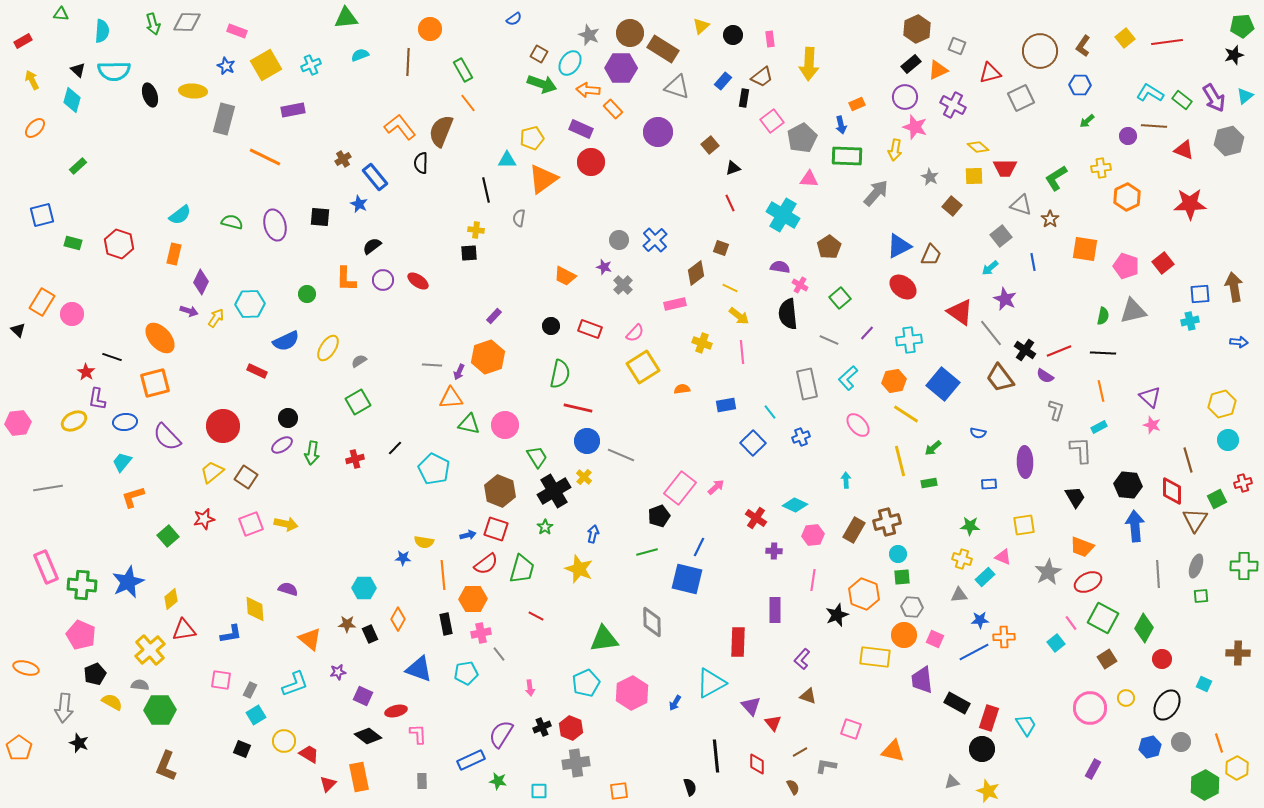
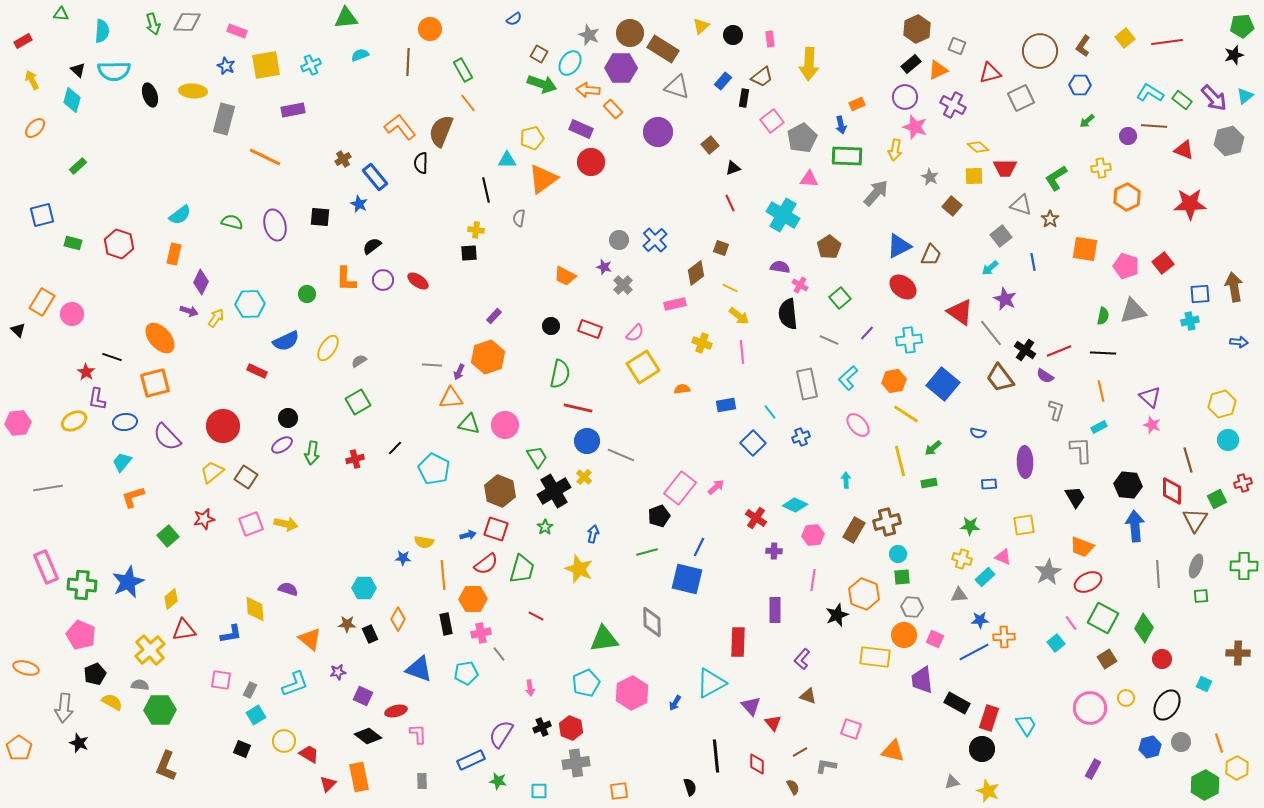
yellow square at (266, 65): rotated 20 degrees clockwise
purple arrow at (1214, 98): rotated 12 degrees counterclockwise
